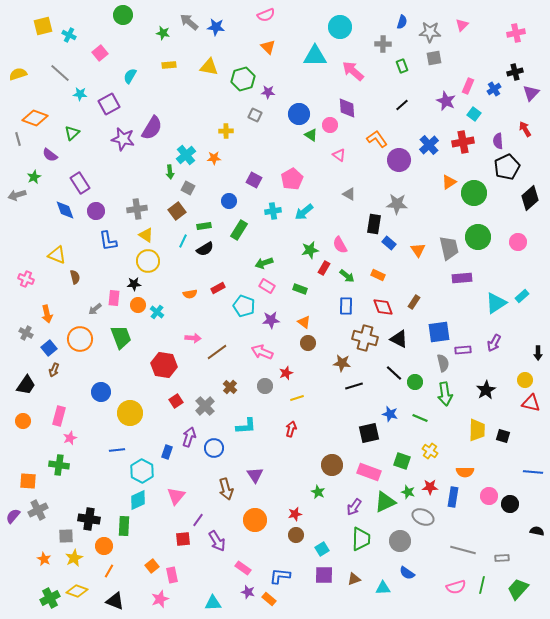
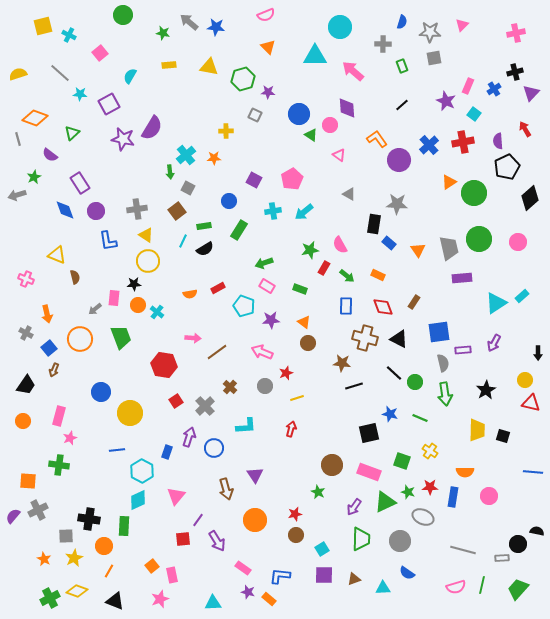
green circle at (478, 237): moved 1 px right, 2 px down
black circle at (510, 504): moved 8 px right, 40 px down
